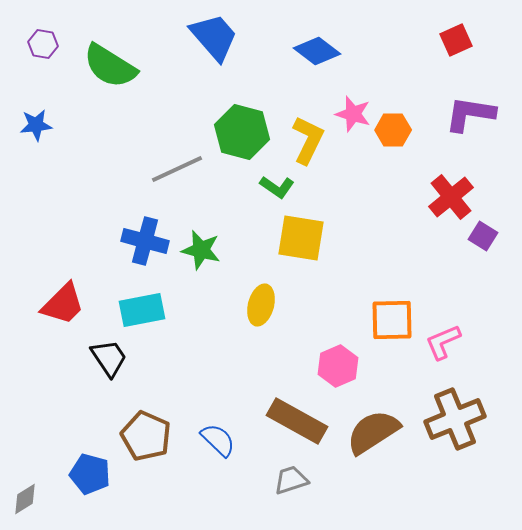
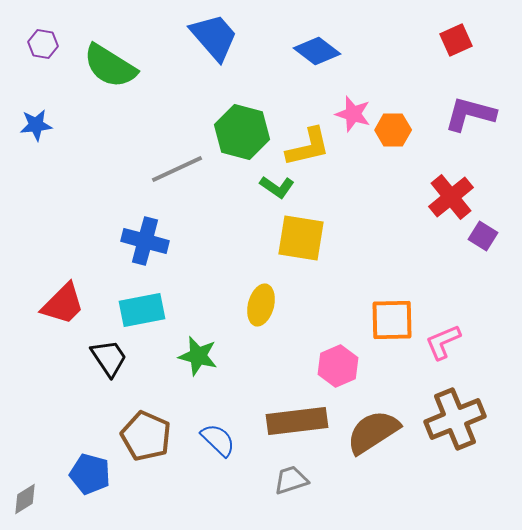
purple L-shape: rotated 6 degrees clockwise
yellow L-shape: moved 7 px down; rotated 51 degrees clockwise
green star: moved 3 px left, 106 px down
brown rectangle: rotated 36 degrees counterclockwise
